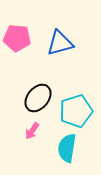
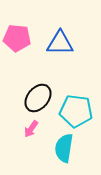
blue triangle: rotated 16 degrees clockwise
cyan pentagon: rotated 24 degrees clockwise
pink arrow: moved 1 px left, 2 px up
cyan semicircle: moved 3 px left
